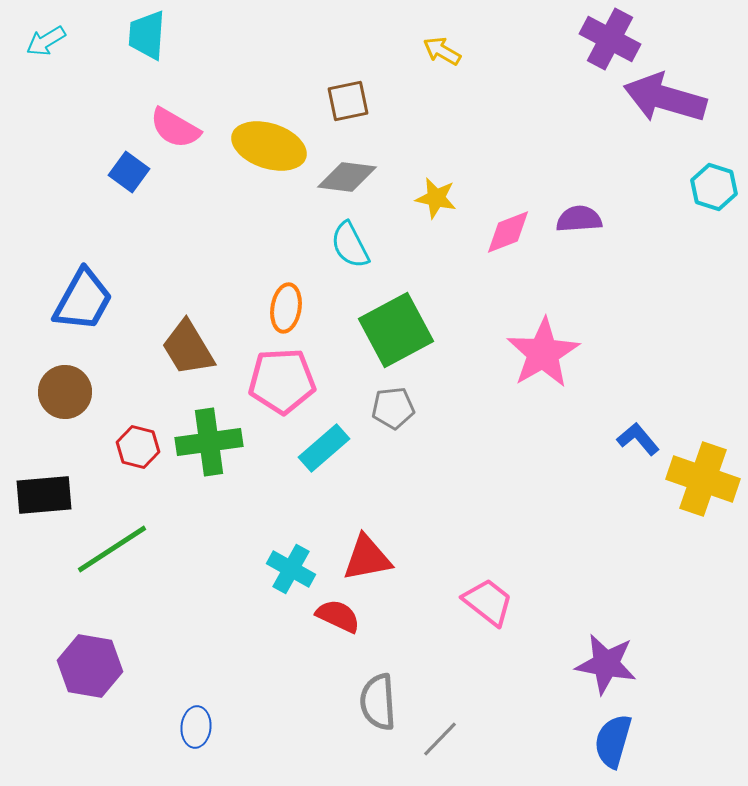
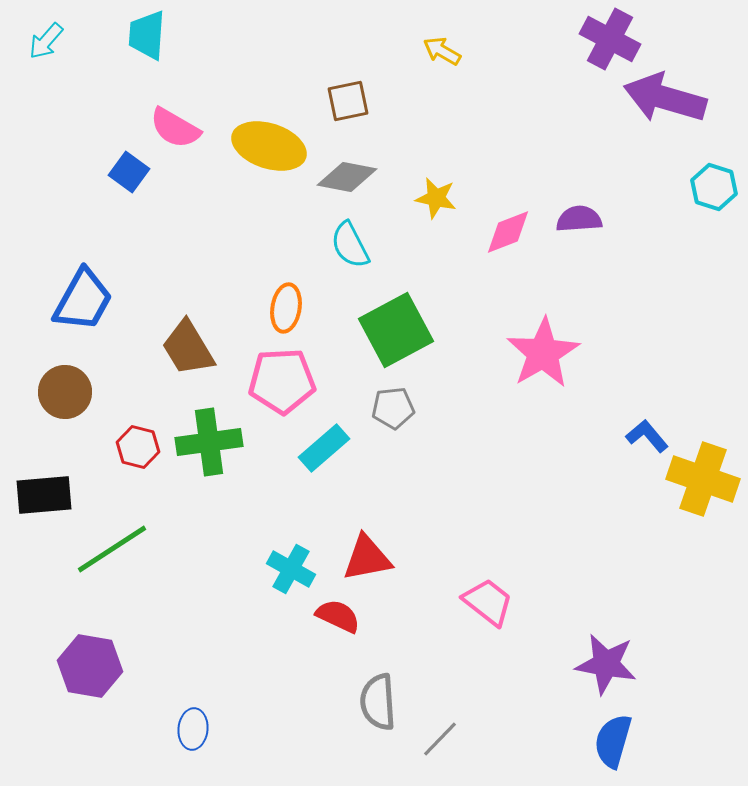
cyan arrow: rotated 18 degrees counterclockwise
gray diamond: rotated 4 degrees clockwise
blue L-shape: moved 9 px right, 3 px up
blue ellipse: moved 3 px left, 2 px down
